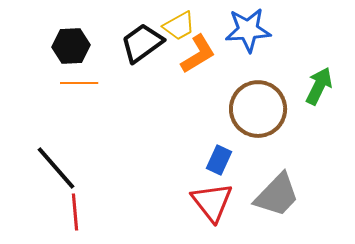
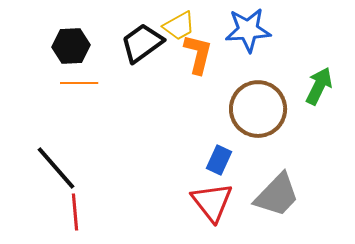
orange L-shape: rotated 45 degrees counterclockwise
